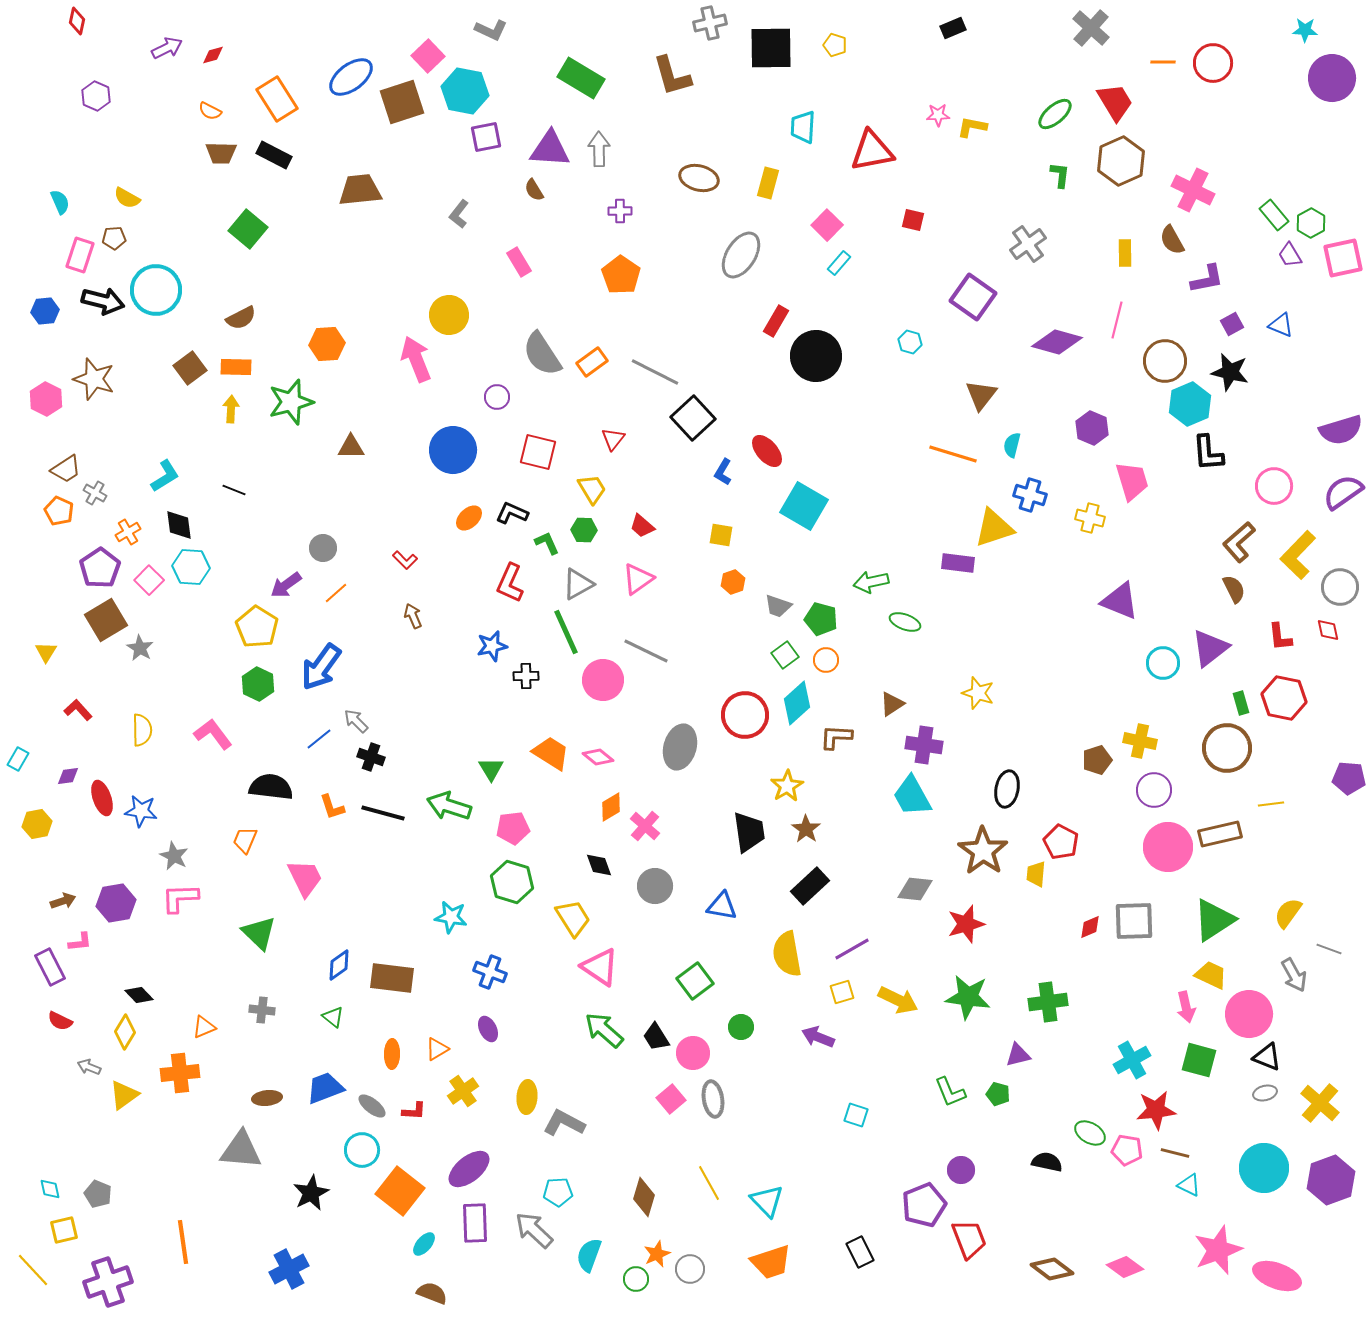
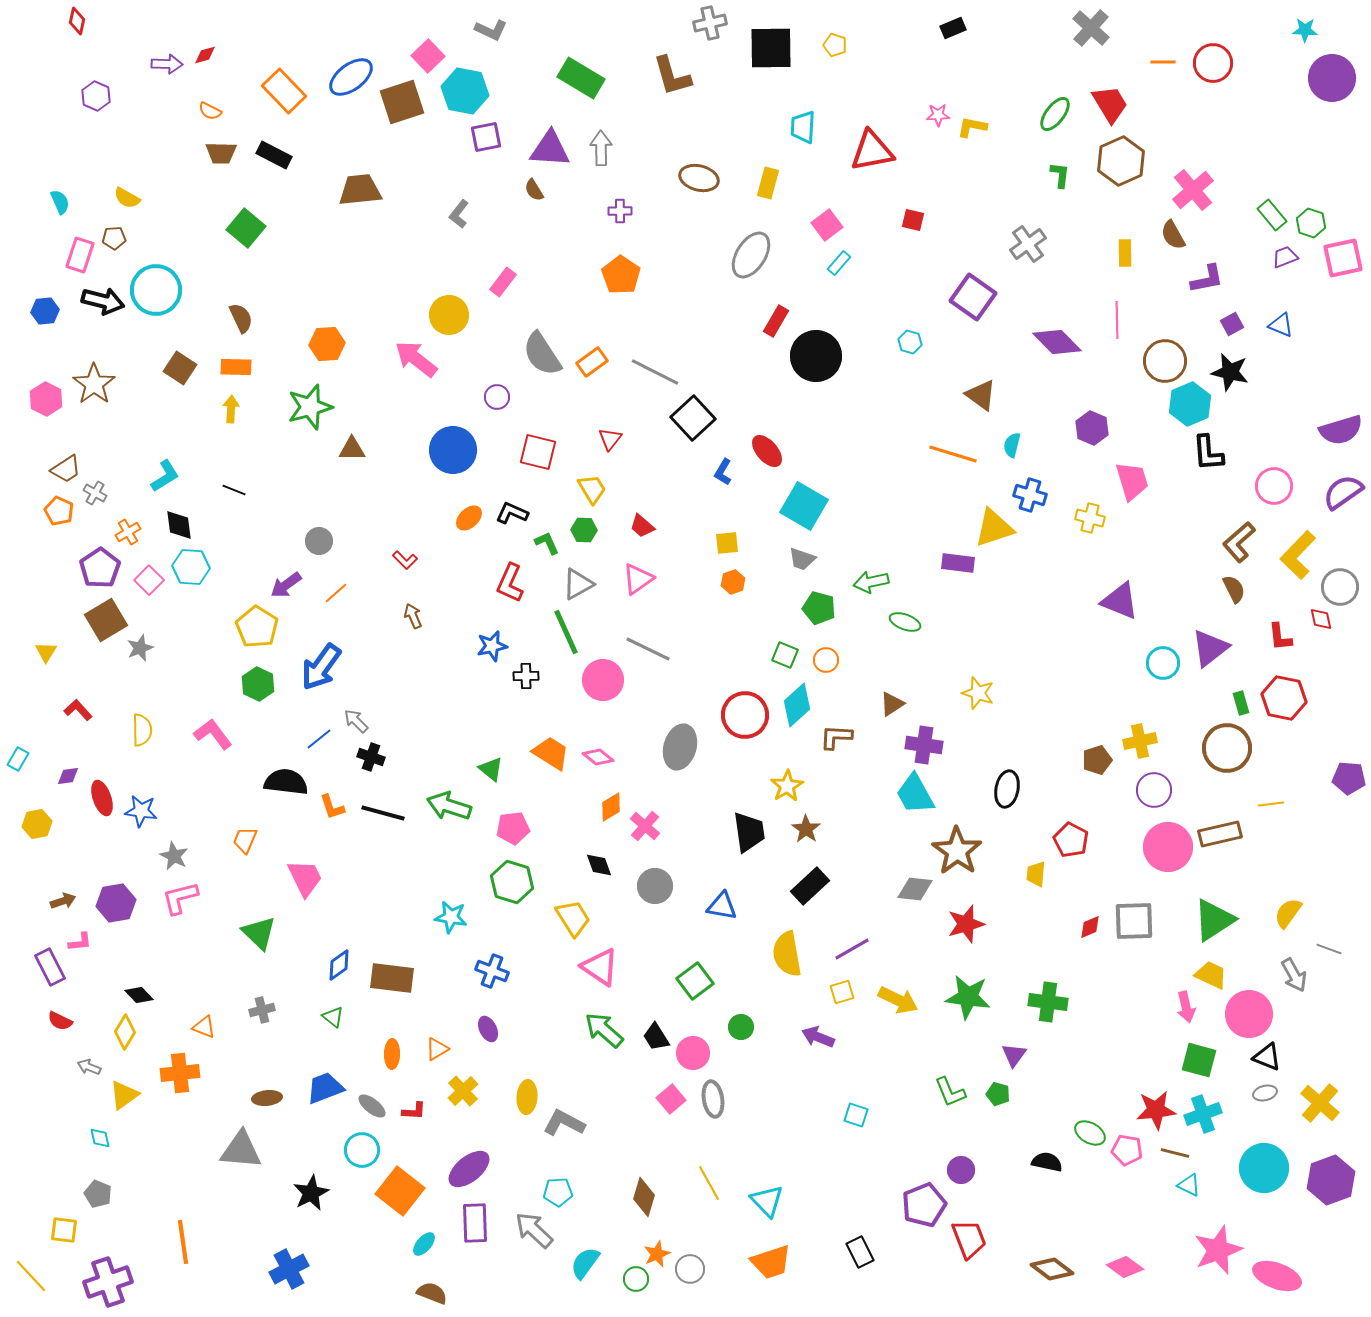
purple arrow at (167, 48): moved 16 px down; rotated 28 degrees clockwise
red diamond at (213, 55): moved 8 px left
orange rectangle at (277, 99): moved 7 px right, 8 px up; rotated 12 degrees counterclockwise
red trapezoid at (1115, 102): moved 5 px left, 2 px down
green ellipse at (1055, 114): rotated 12 degrees counterclockwise
gray arrow at (599, 149): moved 2 px right, 1 px up
pink cross at (1193, 190): rotated 24 degrees clockwise
green rectangle at (1274, 215): moved 2 px left
green hexagon at (1311, 223): rotated 12 degrees counterclockwise
pink square at (827, 225): rotated 8 degrees clockwise
green square at (248, 229): moved 2 px left, 1 px up
brown semicircle at (1172, 240): moved 1 px right, 5 px up
gray ellipse at (741, 255): moved 10 px right
purple trapezoid at (1290, 255): moved 5 px left, 2 px down; rotated 100 degrees clockwise
pink rectangle at (519, 262): moved 16 px left, 20 px down; rotated 68 degrees clockwise
brown semicircle at (241, 318): rotated 88 degrees counterclockwise
pink line at (1117, 320): rotated 15 degrees counterclockwise
purple diamond at (1057, 342): rotated 30 degrees clockwise
pink arrow at (416, 359): rotated 30 degrees counterclockwise
brown square at (190, 368): moved 10 px left; rotated 20 degrees counterclockwise
brown star at (94, 379): moved 5 px down; rotated 18 degrees clockwise
brown triangle at (981, 395): rotated 32 degrees counterclockwise
green star at (291, 402): moved 19 px right, 5 px down
red triangle at (613, 439): moved 3 px left
brown triangle at (351, 447): moved 1 px right, 2 px down
yellow square at (721, 535): moved 6 px right, 8 px down; rotated 15 degrees counterclockwise
gray circle at (323, 548): moved 4 px left, 7 px up
gray trapezoid at (778, 606): moved 24 px right, 47 px up
green pentagon at (821, 619): moved 2 px left, 11 px up
red diamond at (1328, 630): moved 7 px left, 11 px up
gray star at (140, 648): rotated 20 degrees clockwise
gray line at (646, 651): moved 2 px right, 2 px up
green square at (785, 655): rotated 32 degrees counterclockwise
cyan diamond at (797, 703): moved 2 px down
yellow cross at (1140, 741): rotated 24 degrees counterclockwise
green triangle at (491, 769): rotated 20 degrees counterclockwise
black semicircle at (271, 787): moved 15 px right, 5 px up
cyan trapezoid at (912, 796): moved 3 px right, 2 px up
red pentagon at (1061, 842): moved 10 px right, 2 px up
brown star at (983, 851): moved 26 px left
pink L-shape at (180, 898): rotated 12 degrees counterclockwise
blue cross at (490, 972): moved 2 px right, 1 px up
green cross at (1048, 1002): rotated 15 degrees clockwise
gray cross at (262, 1010): rotated 20 degrees counterclockwise
orange triangle at (204, 1027): rotated 45 degrees clockwise
purple triangle at (1018, 1055): moved 4 px left; rotated 40 degrees counterclockwise
cyan cross at (1132, 1060): moved 71 px right, 54 px down; rotated 9 degrees clockwise
yellow cross at (463, 1091): rotated 8 degrees counterclockwise
cyan diamond at (50, 1189): moved 50 px right, 51 px up
yellow square at (64, 1230): rotated 20 degrees clockwise
cyan semicircle at (589, 1255): moved 4 px left, 8 px down; rotated 16 degrees clockwise
yellow line at (33, 1270): moved 2 px left, 6 px down
